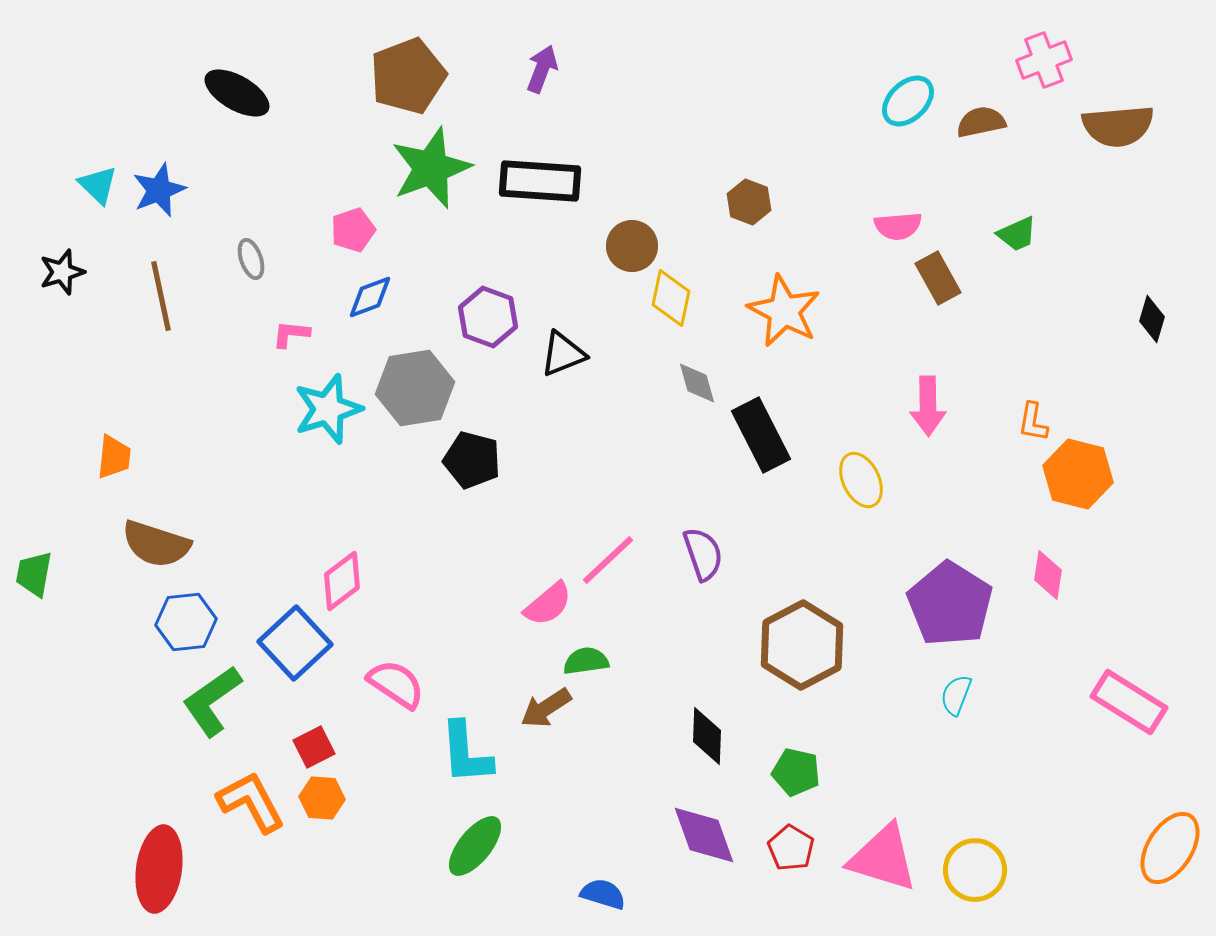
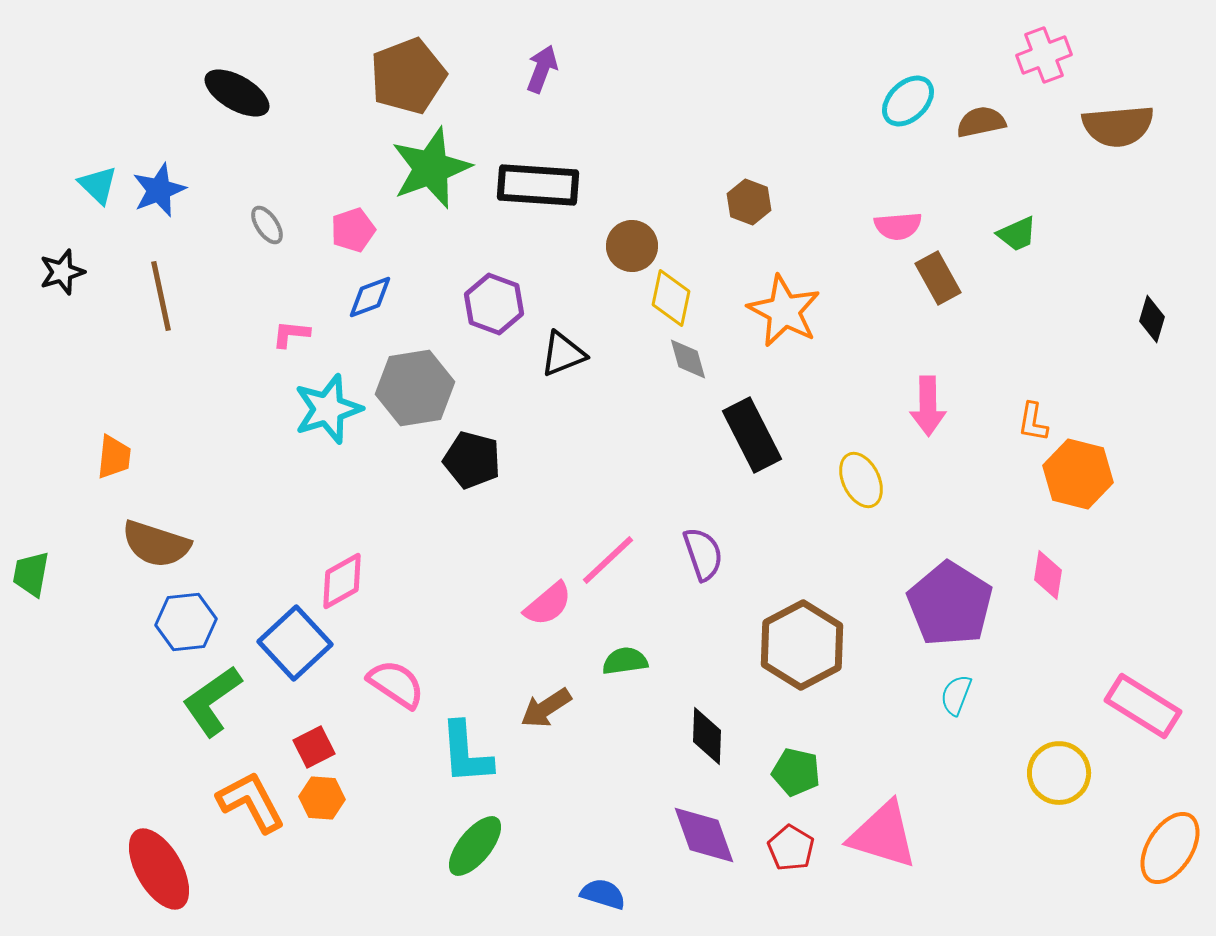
pink cross at (1044, 60): moved 5 px up
black rectangle at (540, 181): moved 2 px left, 4 px down
gray ellipse at (251, 259): moved 16 px right, 34 px up; rotated 15 degrees counterclockwise
purple hexagon at (488, 317): moved 6 px right, 13 px up
gray diamond at (697, 383): moved 9 px left, 24 px up
black rectangle at (761, 435): moved 9 px left
green trapezoid at (34, 574): moved 3 px left
pink diamond at (342, 581): rotated 8 degrees clockwise
green semicircle at (586, 661): moved 39 px right
pink rectangle at (1129, 702): moved 14 px right, 4 px down
pink triangle at (883, 858): moved 23 px up
red ellipse at (159, 869): rotated 38 degrees counterclockwise
yellow circle at (975, 870): moved 84 px right, 97 px up
